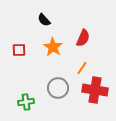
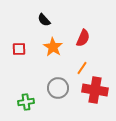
red square: moved 1 px up
